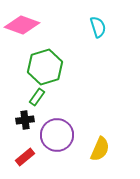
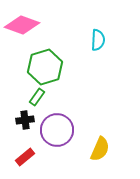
cyan semicircle: moved 13 px down; rotated 20 degrees clockwise
purple circle: moved 5 px up
